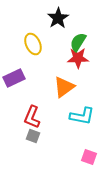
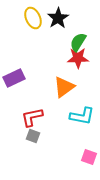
yellow ellipse: moved 26 px up
red L-shape: rotated 55 degrees clockwise
